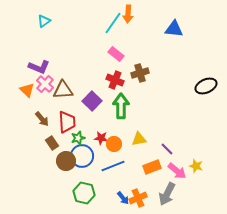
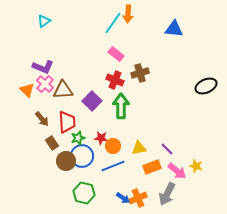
purple L-shape: moved 4 px right
yellow triangle: moved 9 px down
orange circle: moved 1 px left, 2 px down
blue arrow: rotated 16 degrees counterclockwise
